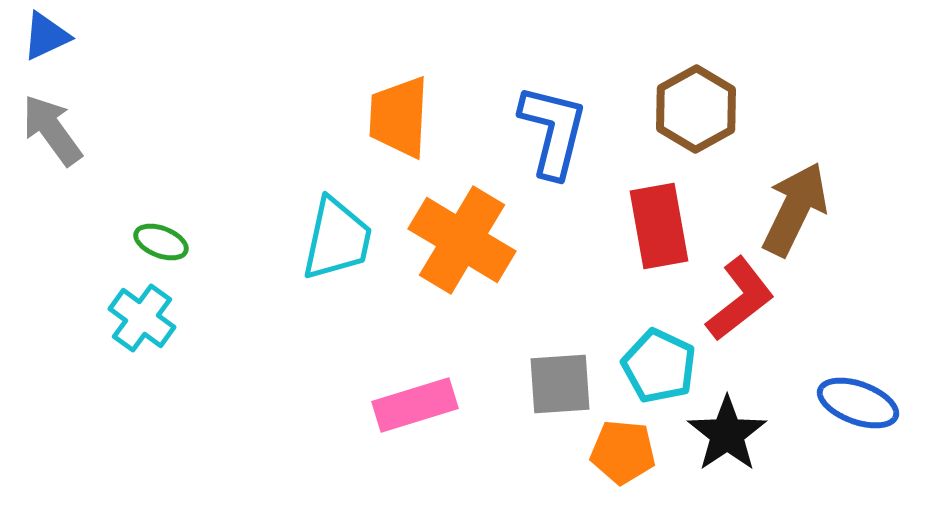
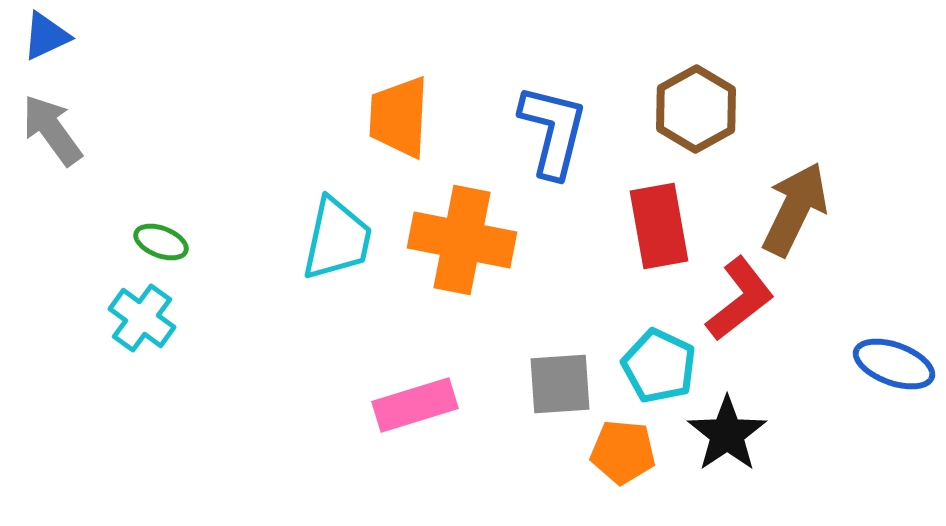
orange cross: rotated 20 degrees counterclockwise
blue ellipse: moved 36 px right, 39 px up
